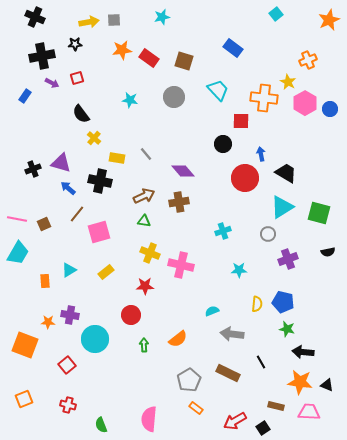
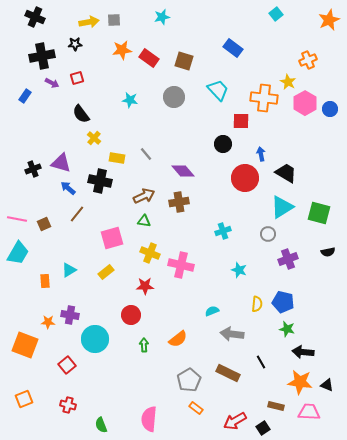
pink square at (99, 232): moved 13 px right, 6 px down
cyan star at (239, 270): rotated 21 degrees clockwise
